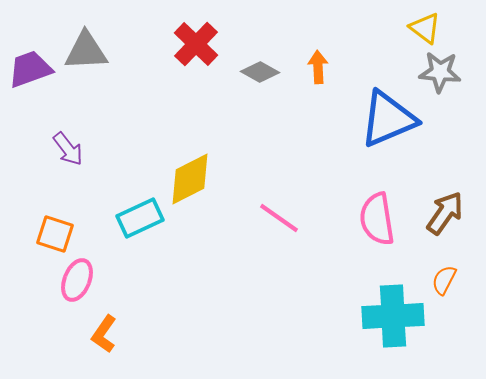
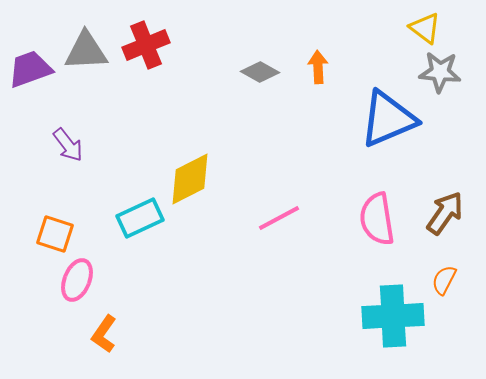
red cross: moved 50 px left, 1 px down; rotated 24 degrees clockwise
purple arrow: moved 4 px up
pink line: rotated 63 degrees counterclockwise
